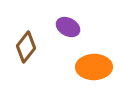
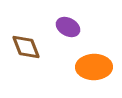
brown diamond: rotated 60 degrees counterclockwise
